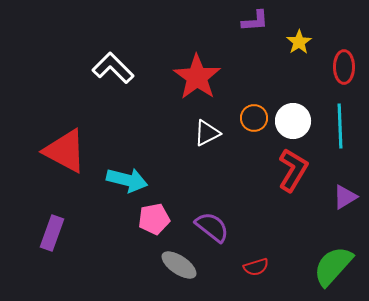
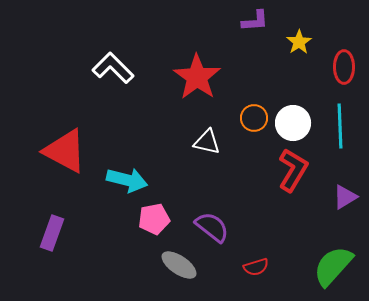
white circle: moved 2 px down
white triangle: moved 9 px down; rotated 40 degrees clockwise
